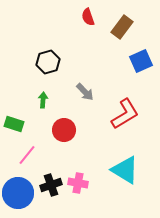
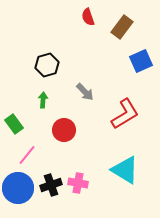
black hexagon: moved 1 px left, 3 px down
green rectangle: rotated 36 degrees clockwise
blue circle: moved 5 px up
